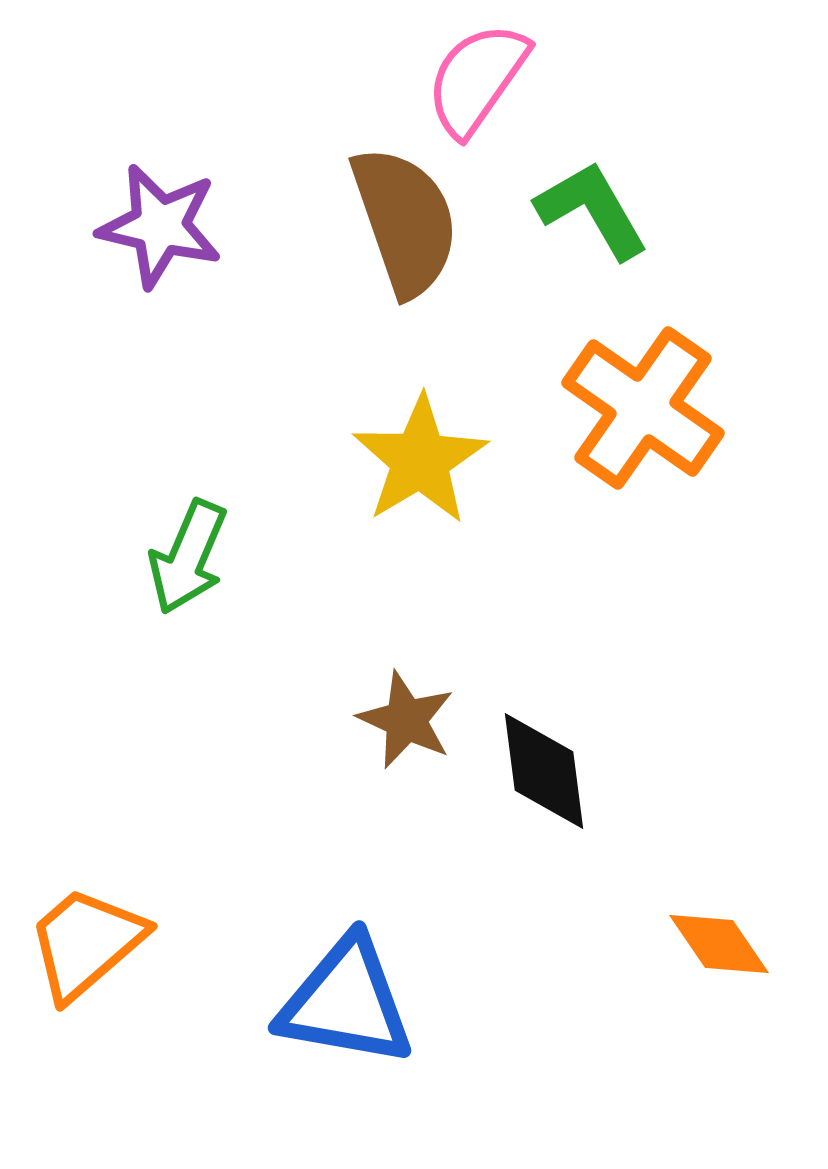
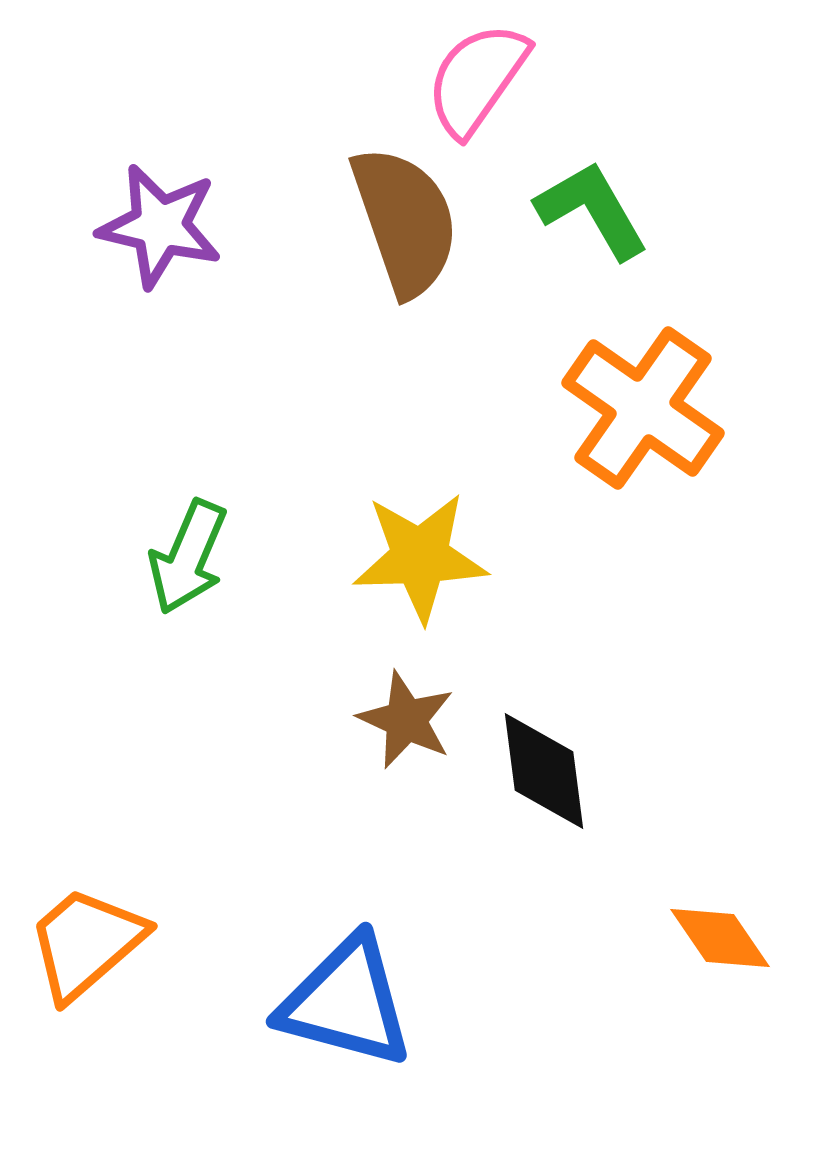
yellow star: moved 97 px down; rotated 29 degrees clockwise
orange diamond: moved 1 px right, 6 px up
blue triangle: rotated 5 degrees clockwise
